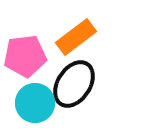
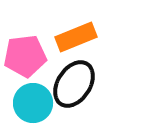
orange rectangle: rotated 15 degrees clockwise
cyan circle: moved 2 px left
